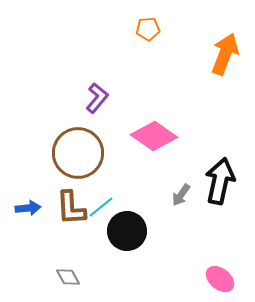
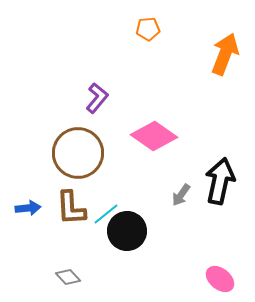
cyan line: moved 5 px right, 7 px down
gray diamond: rotated 15 degrees counterclockwise
